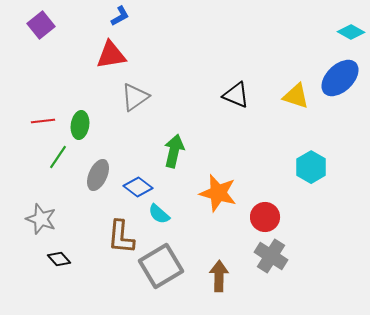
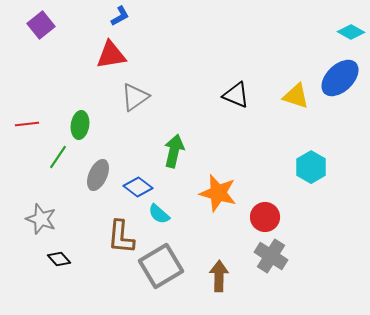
red line: moved 16 px left, 3 px down
